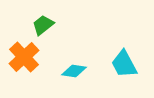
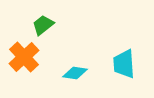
cyan trapezoid: rotated 24 degrees clockwise
cyan diamond: moved 1 px right, 2 px down
